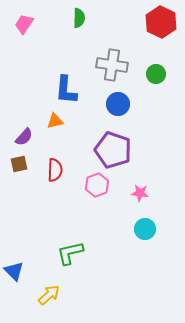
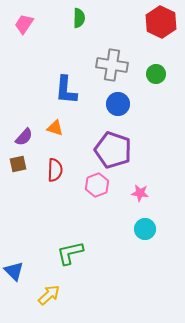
orange triangle: moved 7 px down; rotated 30 degrees clockwise
brown square: moved 1 px left
